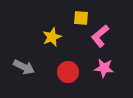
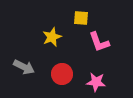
pink L-shape: moved 1 px left, 6 px down; rotated 70 degrees counterclockwise
pink star: moved 8 px left, 14 px down
red circle: moved 6 px left, 2 px down
